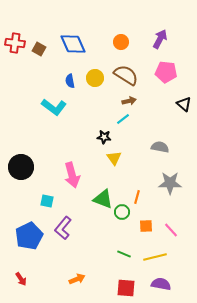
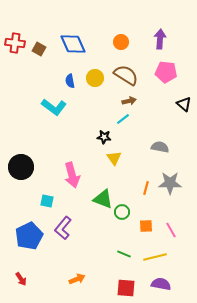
purple arrow: rotated 24 degrees counterclockwise
orange line: moved 9 px right, 9 px up
pink line: rotated 14 degrees clockwise
